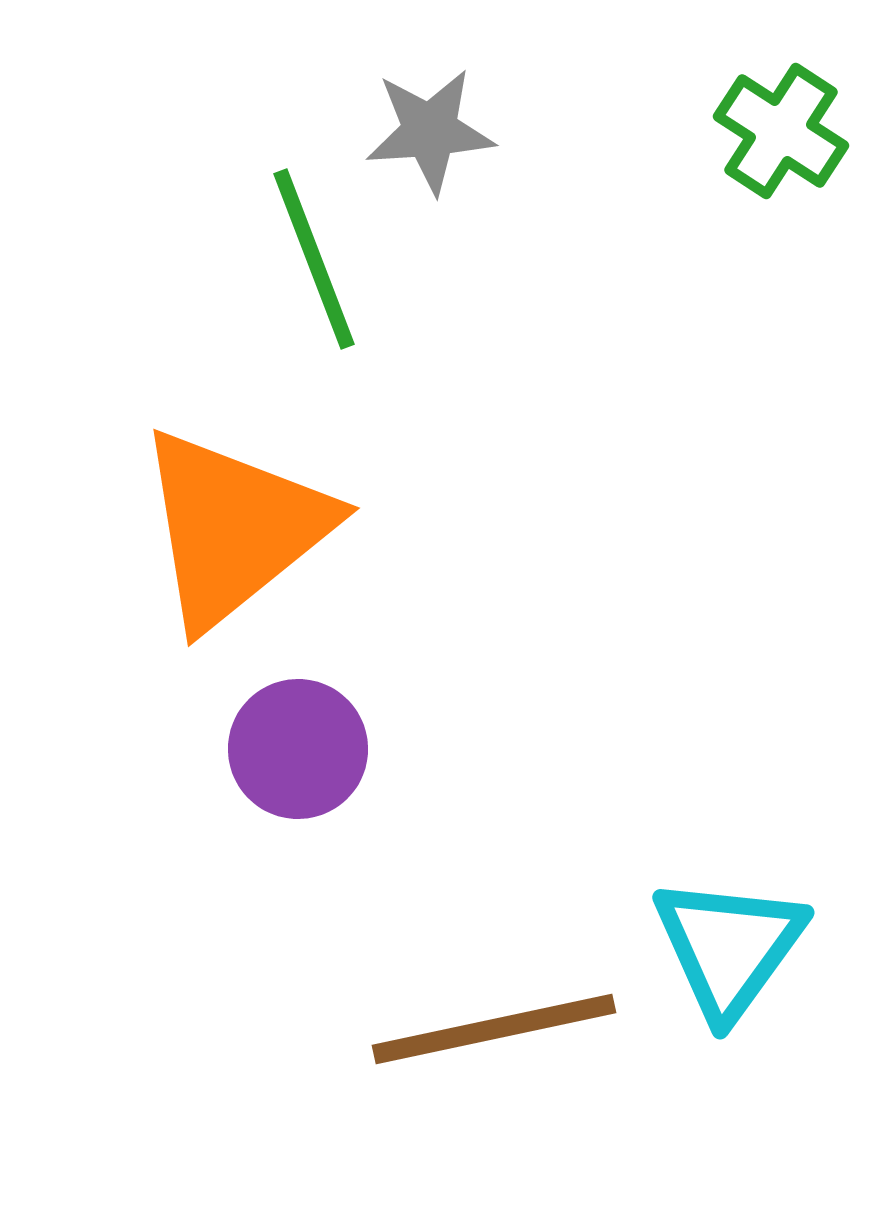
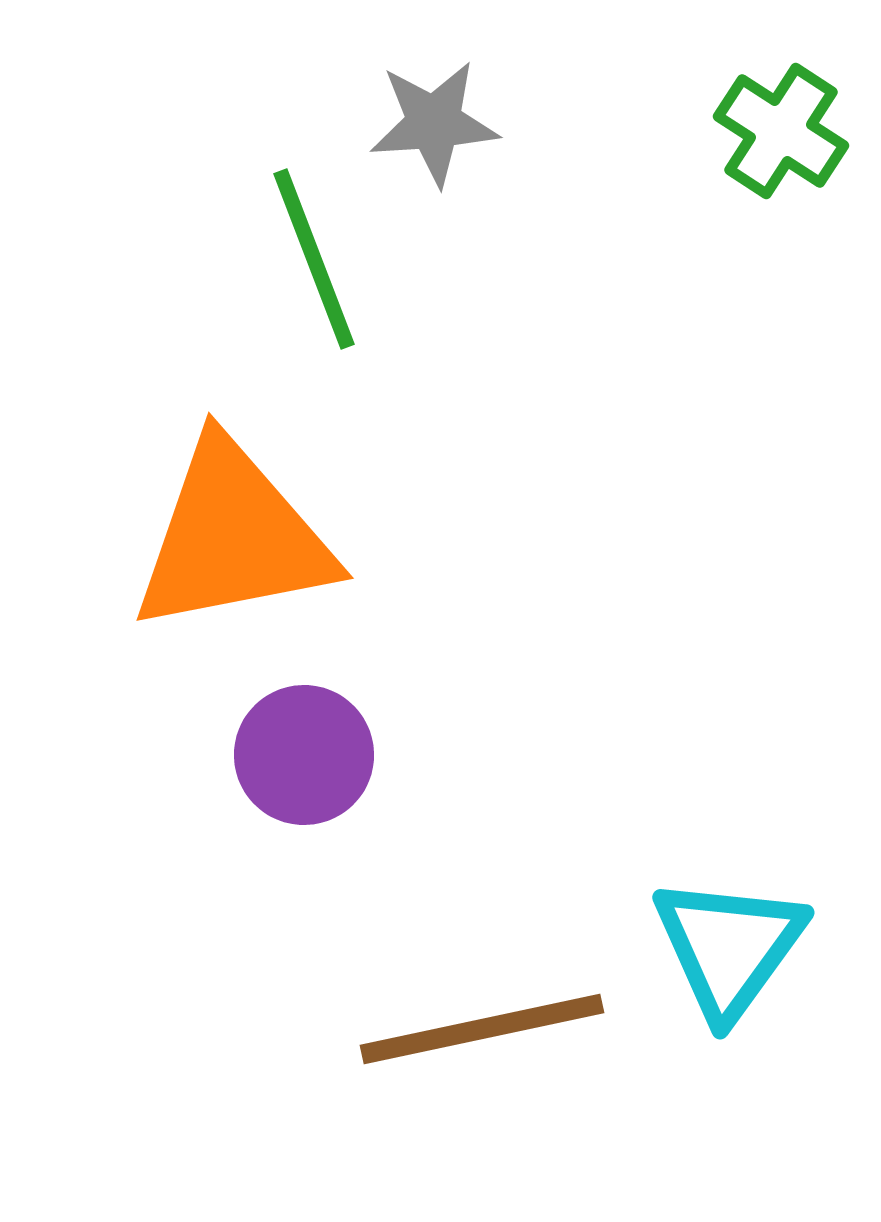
gray star: moved 4 px right, 8 px up
orange triangle: moved 1 px left, 9 px down; rotated 28 degrees clockwise
purple circle: moved 6 px right, 6 px down
brown line: moved 12 px left
